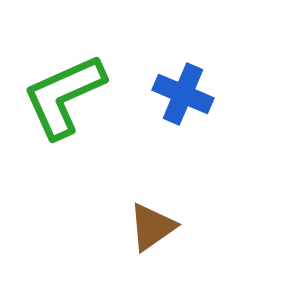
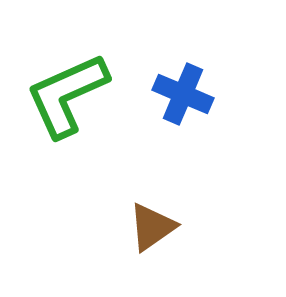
green L-shape: moved 3 px right, 1 px up
